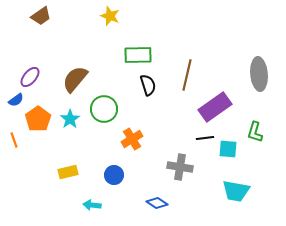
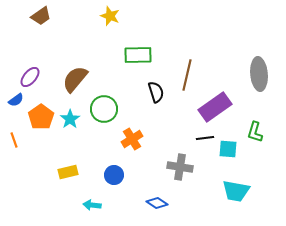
black semicircle: moved 8 px right, 7 px down
orange pentagon: moved 3 px right, 2 px up
